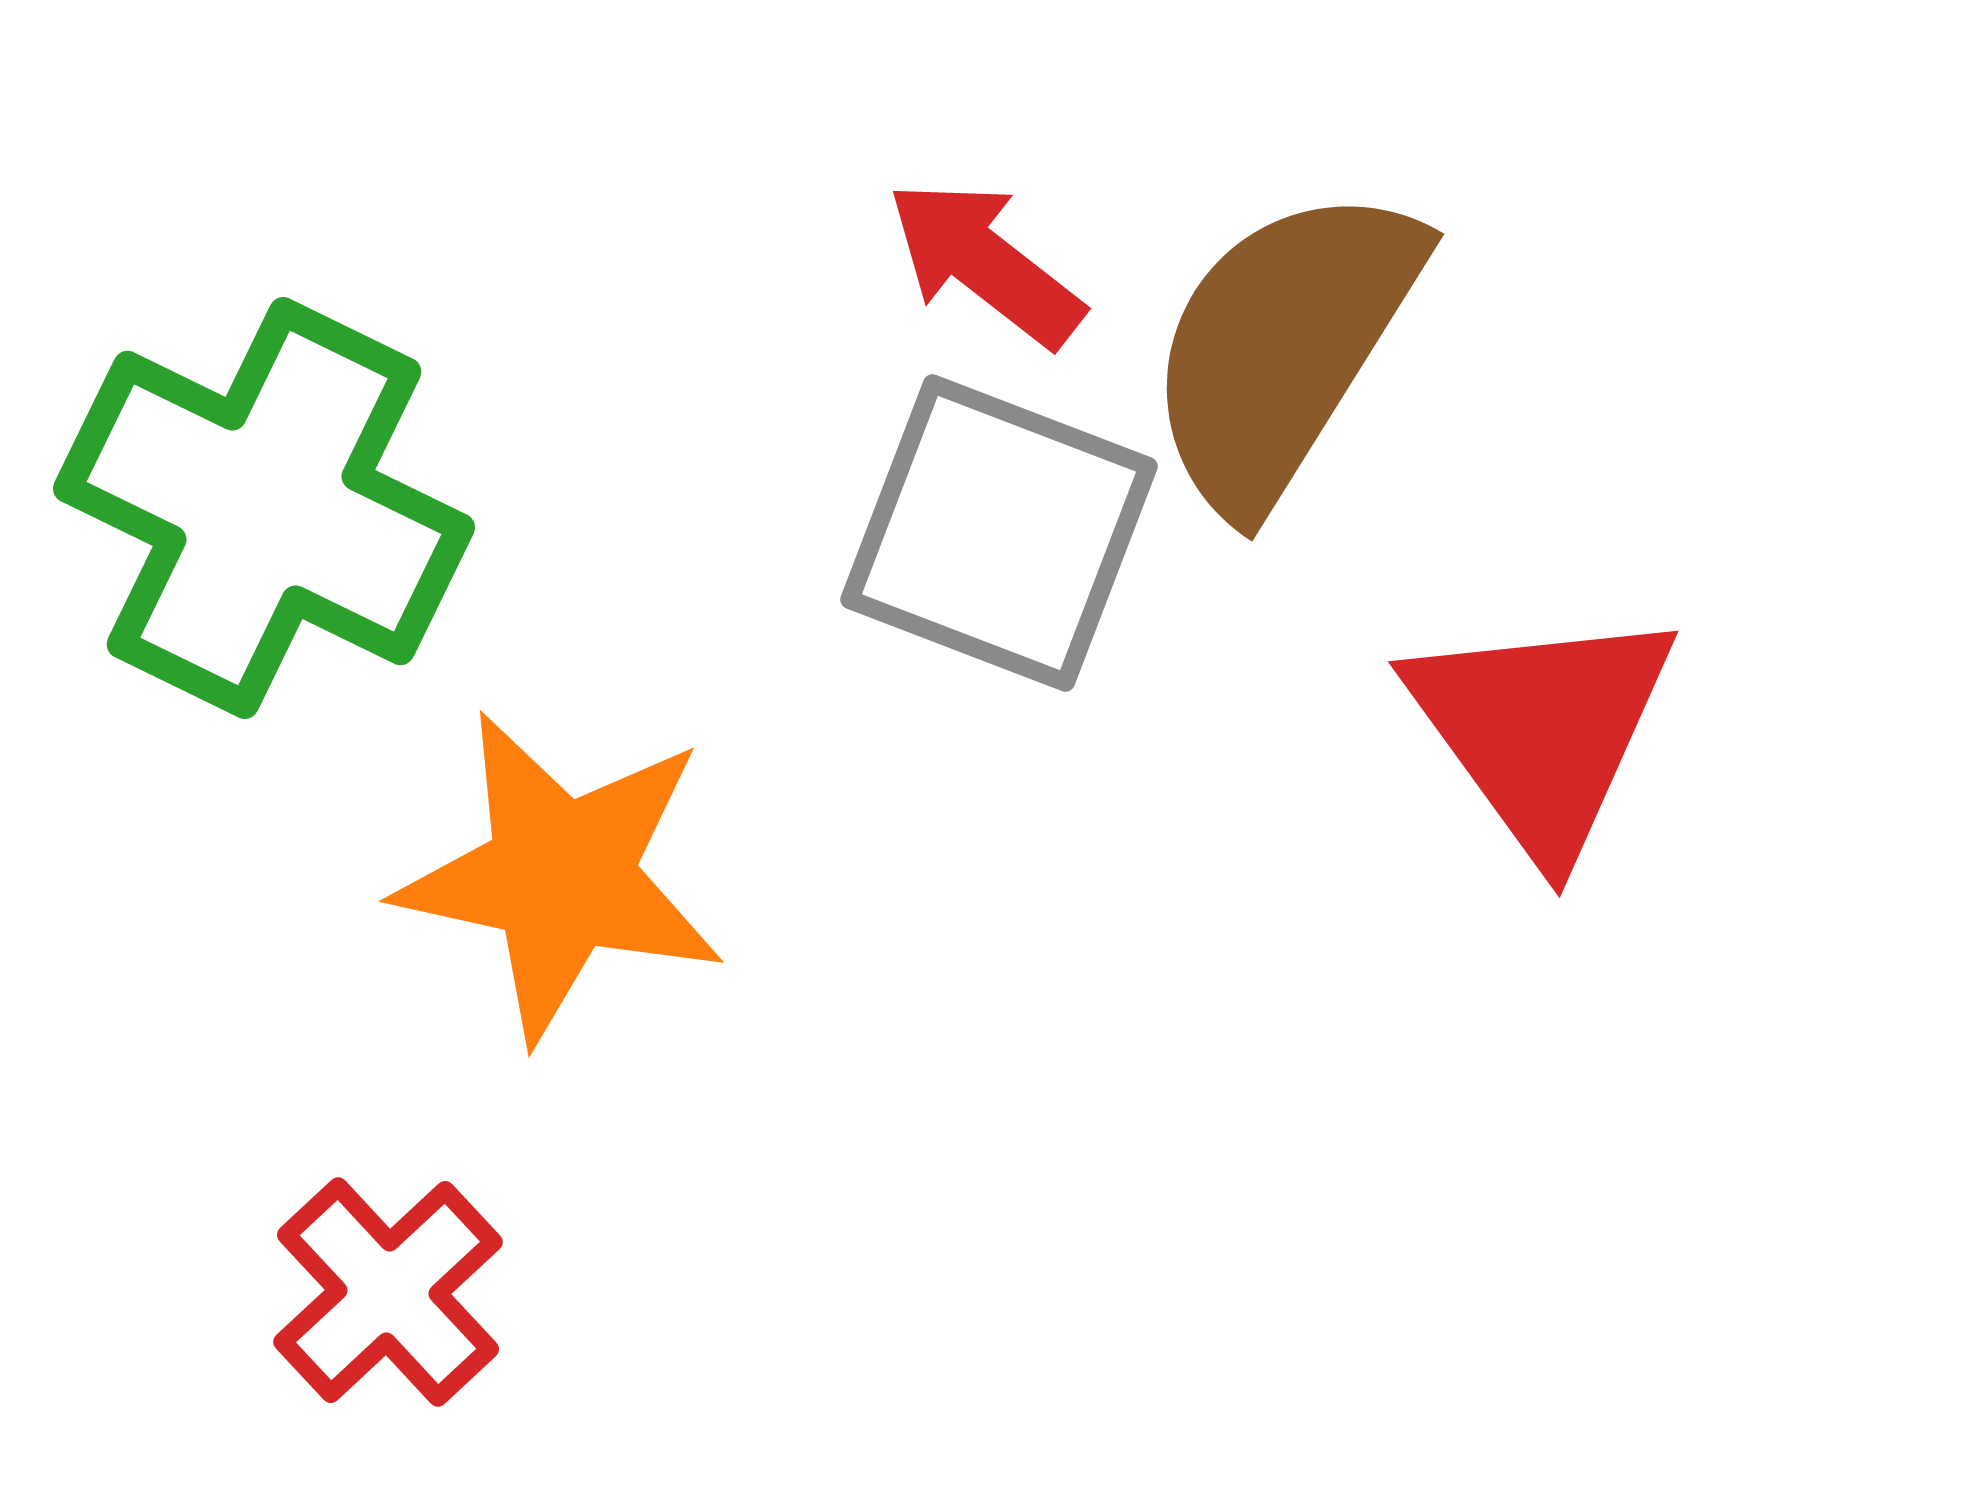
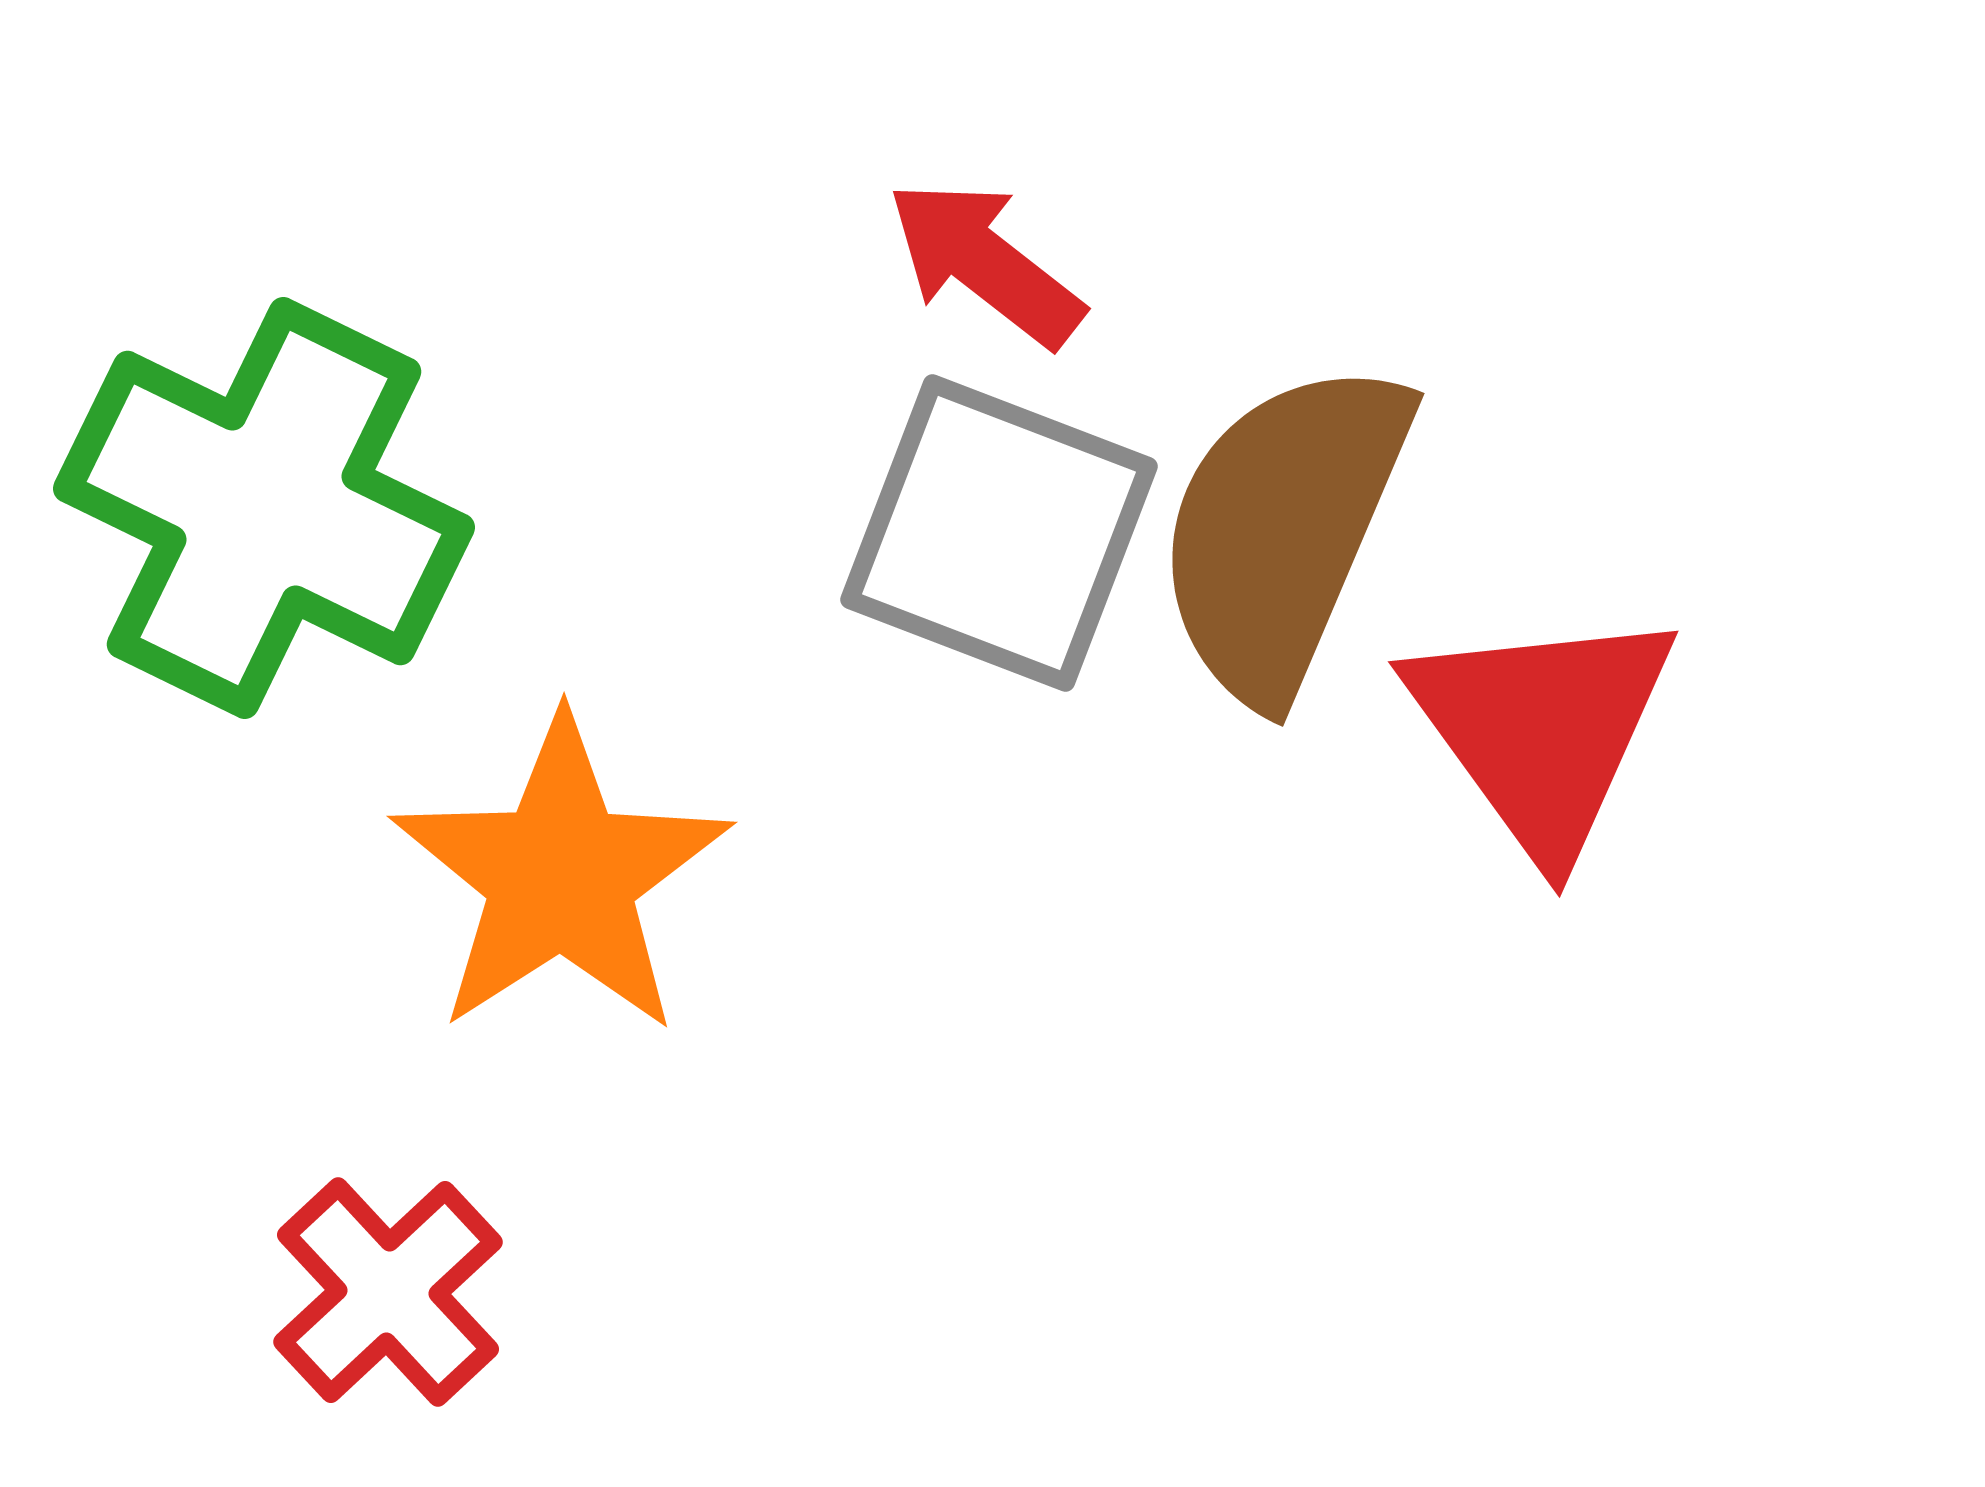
brown semicircle: moved 183 px down; rotated 9 degrees counterclockwise
orange star: rotated 27 degrees clockwise
